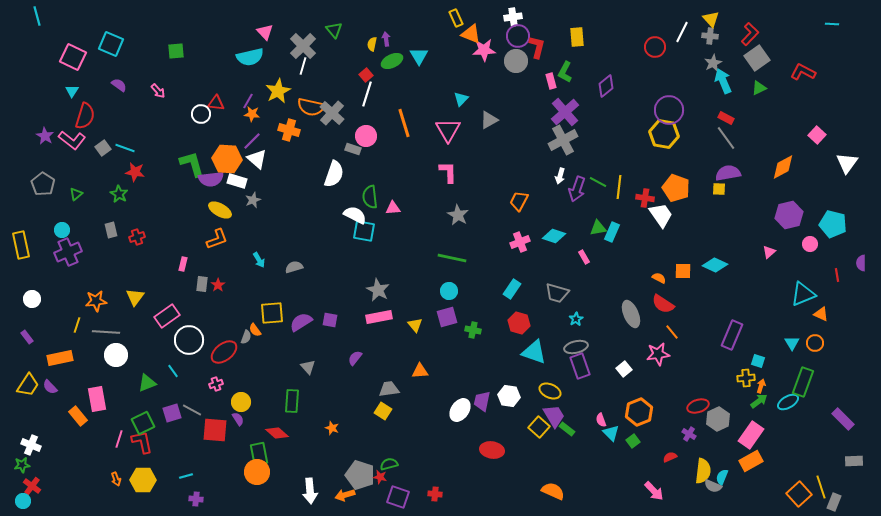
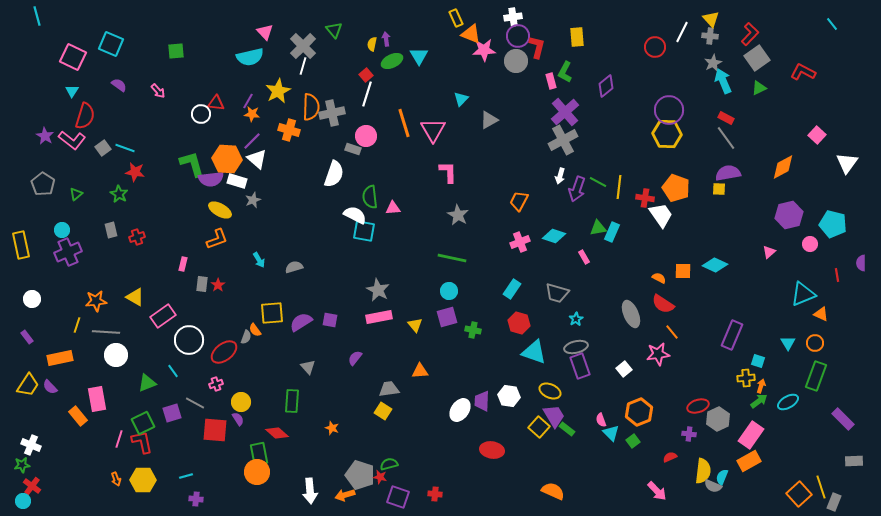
cyan line at (832, 24): rotated 48 degrees clockwise
orange semicircle at (311, 107): rotated 100 degrees counterclockwise
gray cross at (332, 113): rotated 35 degrees clockwise
pink triangle at (448, 130): moved 15 px left
yellow hexagon at (664, 134): moved 3 px right; rotated 8 degrees counterclockwise
yellow triangle at (135, 297): rotated 36 degrees counterclockwise
pink rectangle at (167, 316): moved 4 px left
cyan triangle at (792, 343): moved 4 px left
green rectangle at (803, 382): moved 13 px right, 6 px up
purple trapezoid at (482, 401): rotated 10 degrees counterclockwise
gray line at (192, 410): moved 3 px right, 7 px up
purple cross at (689, 434): rotated 24 degrees counterclockwise
orange rectangle at (751, 461): moved 2 px left
pink arrow at (654, 491): moved 3 px right
